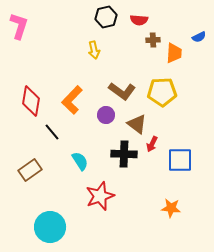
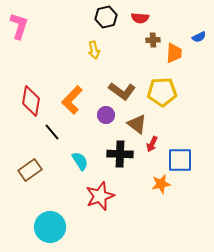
red semicircle: moved 1 px right, 2 px up
black cross: moved 4 px left
orange star: moved 10 px left, 24 px up; rotated 18 degrees counterclockwise
